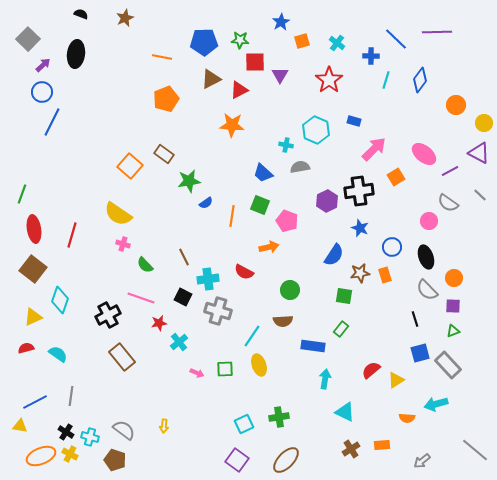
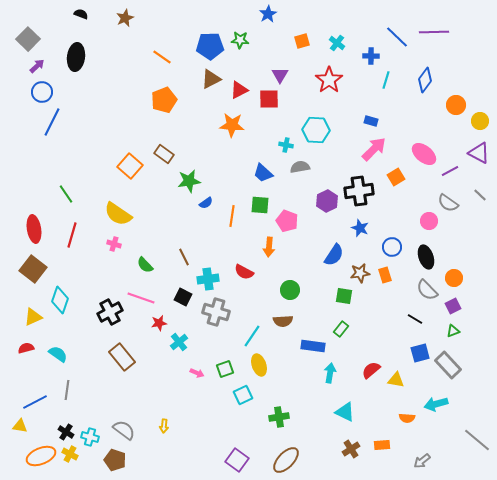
blue star at (281, 22): moved 13 px left, 8 px up
purple line at (437, 32): moved 3 px left
blue line at (396, 39): moved 1 px right, 2 px up
blue pentagon at (204, 42): moved 6 px right, 4 px down
black ellipse at (76, 54): moved 3 px down
orange line at (162, 57): rotated 24 degrees clockwise
red square at (255, 62): moved 14 px right, 37 px down
purple arrow at (43, 65): moved 6 px left, 1 px down
blue diamond at (420, 80): moved 5 px right
orange pentagon at (166, 99): moved 2 px left, 1 px down
blue rectangle at (354, 121): moved 17 px right
yellow circle at (484, 123): moved 4 px left, 2 px up
cyan hexagon at (316, 130): rotated 20 degrees counterclockwise
green line at (22, 194): moved 44 px right; rotated 54 degrees counterclockwise
green square at (260, 205): rotated 18 degrees counterclockwise
pink cross at (123, 244): moved 9 px left
orange arrow at (269, 247): rotated 108 degrees clockwise
purple square at (453, 306): rotated 28 degrees counterclockwise
gray cross at (218, 311): moved 2 px left, 1 px down
black cross at (108, 315): moved 2 px right, 3 px up
black line at (415, 319): rotated 42 degrees counterclockwise
green square at (225, 369): rotated 18 degrees counterclockwise
cyan arrow at (325, 379): moved 5 px right, 6 px up
yellow triangle at (396, 380): rotated 42 degrees clockwise
gray line at (71, 396): moved 4 px left, 6 px up
cyan square at (244, 424): moved 1 px left, 29 px up
gray line at (475, 450): moved 2 px right, 10 px up
